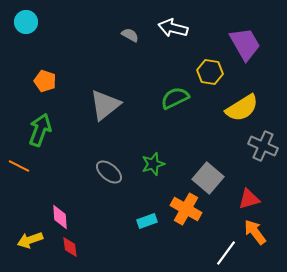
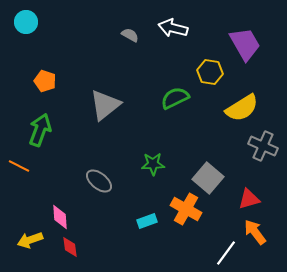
green star: rotated 15 degrees clockwise
gray ellipse: moved 10 px left, 9 px down
